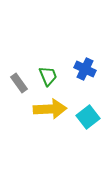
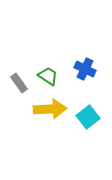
green trapezoid: rotated 35 degrees counterclockwise
